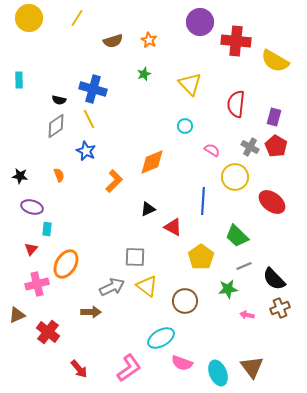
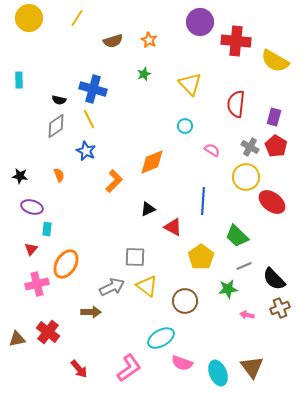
yellow circle at (235, 177): moved 11 px right
brown triangle at (17, 315): moved 24 px down; rotated 12 degrees clockwise
